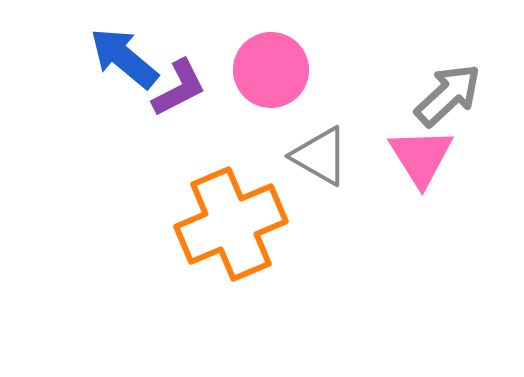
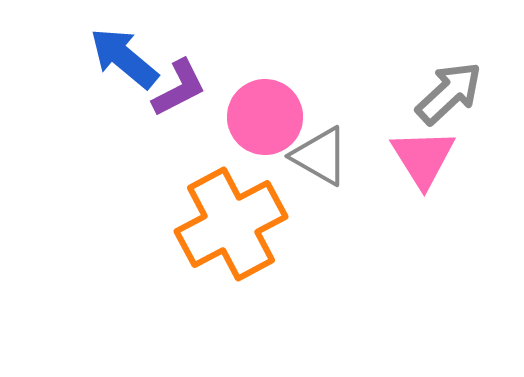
pink circle: moved 6 px left, 47 px down
gray arrow: moved 1 px right, 2 px up
pink triangle: moved 2 px right, 1 px down
orange cross: rotated 5 degrees counterclockwise
